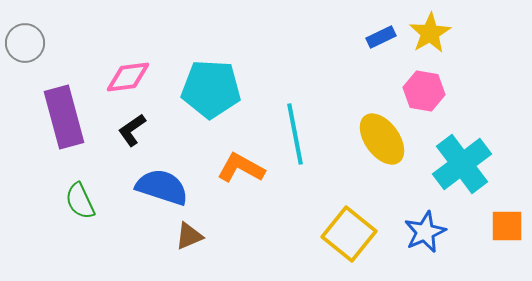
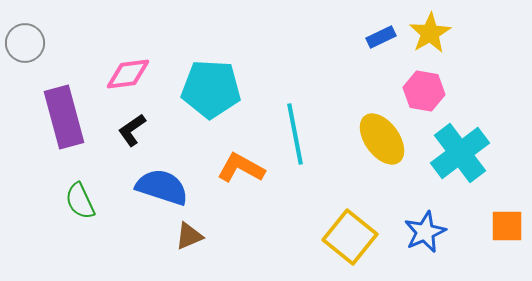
pink diamond: moved 3 px up
cyan cross: moved 2 px left, 11 px up
yellow square: moved 1 px right, 3 px down
